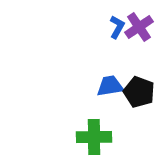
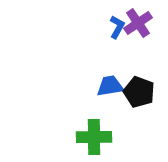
purple cross: moved 1 px left, 4 px up
